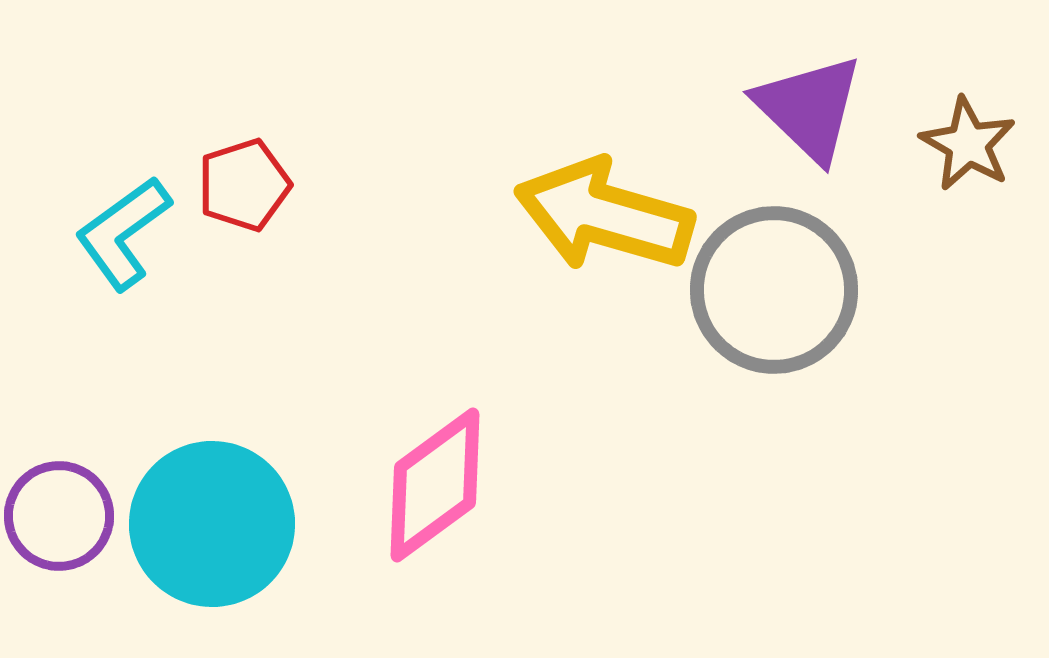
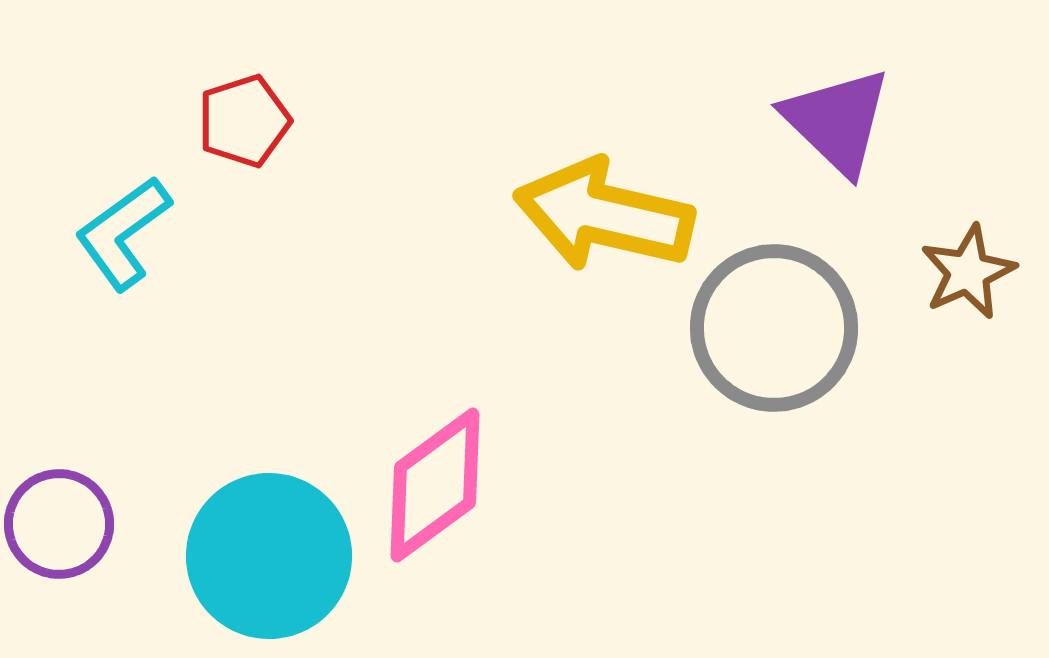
purple triangle: moved 28 px right, 13 px down
brown star: moved 128 px down; rotated 18 degrees clockwise
red pentagon: moved 64 px up
yellow arrow: rotated 3 degrees counterclockwise
gray circle: moved 38 px down
purple circle: moved 8 px down
cyan circle: moved 57 px right, 32 px down
